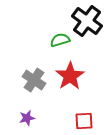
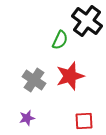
green semicircle: rotated 132 degrees clockwise
red star: rotated 16 degrees clockwise
